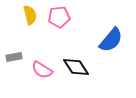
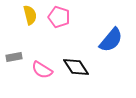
pink pentagon: rotated 25 degrees clockwise
